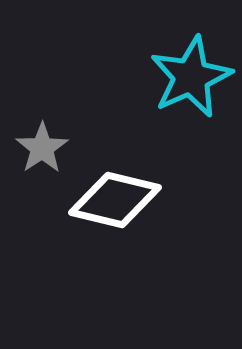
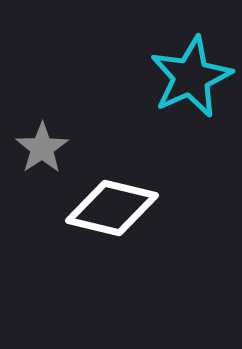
white diamond: moved 3 px left, 8 px down
